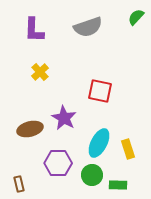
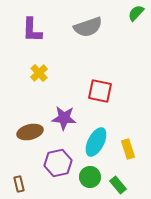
green semicircle: moved 4 px up
purple L-shape: moved 2 px left
yellow cross: moved 1 px left, 1 px down
purple star: rotated 25 degrees counterclockwise
brown ellipse: moved 3 px down
cyan ellipse: moved 3 px left, 1 px up
purple hexagon: rotated 12 degrees counterclockwise
green circle: moved 2 px left, 2 px down
green rectangle: rotated 48 degrees clockwise
